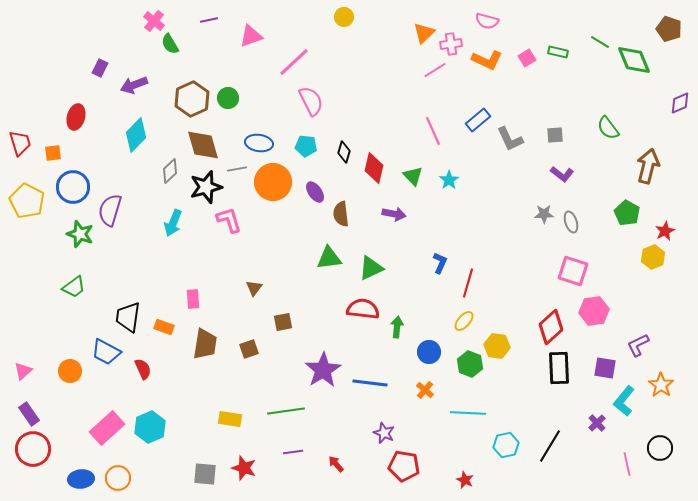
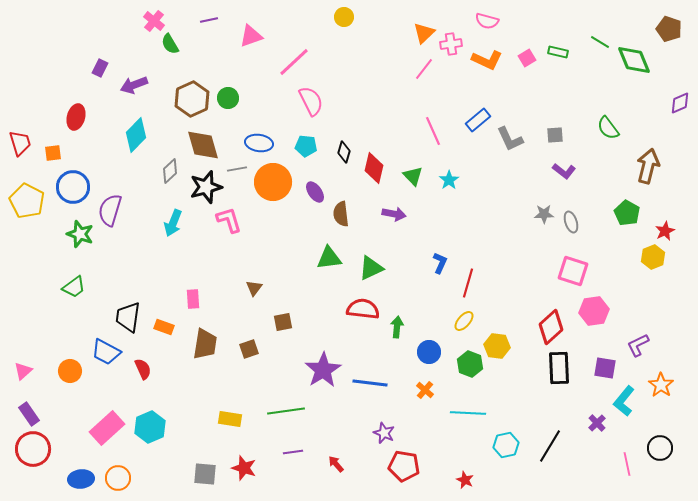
pink line at (435, 70): moved 11 px left, 1 px up; rotated 20 degrees counterclockwise
purple L-shape at (562, 174): moved 2 px right, 3 px up
